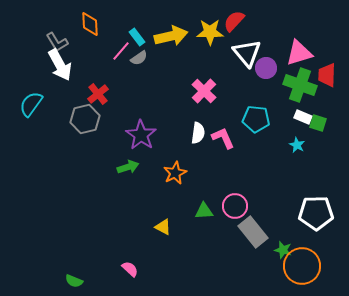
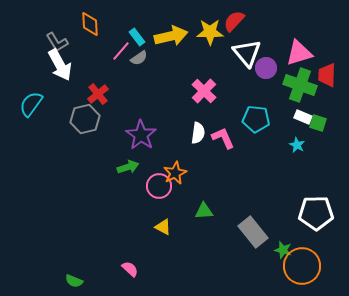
pink circle: moved 76 px left, 20 px up
